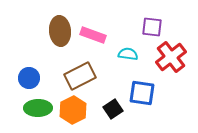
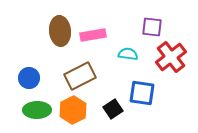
pink rectangle: rotated 30 degrees counterclockwise
green ellipse: moved 1 px left, 2 px down
